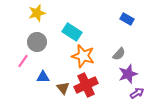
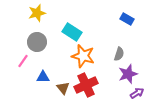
gray semicircle: rotated 24 degrees counterclockwise
